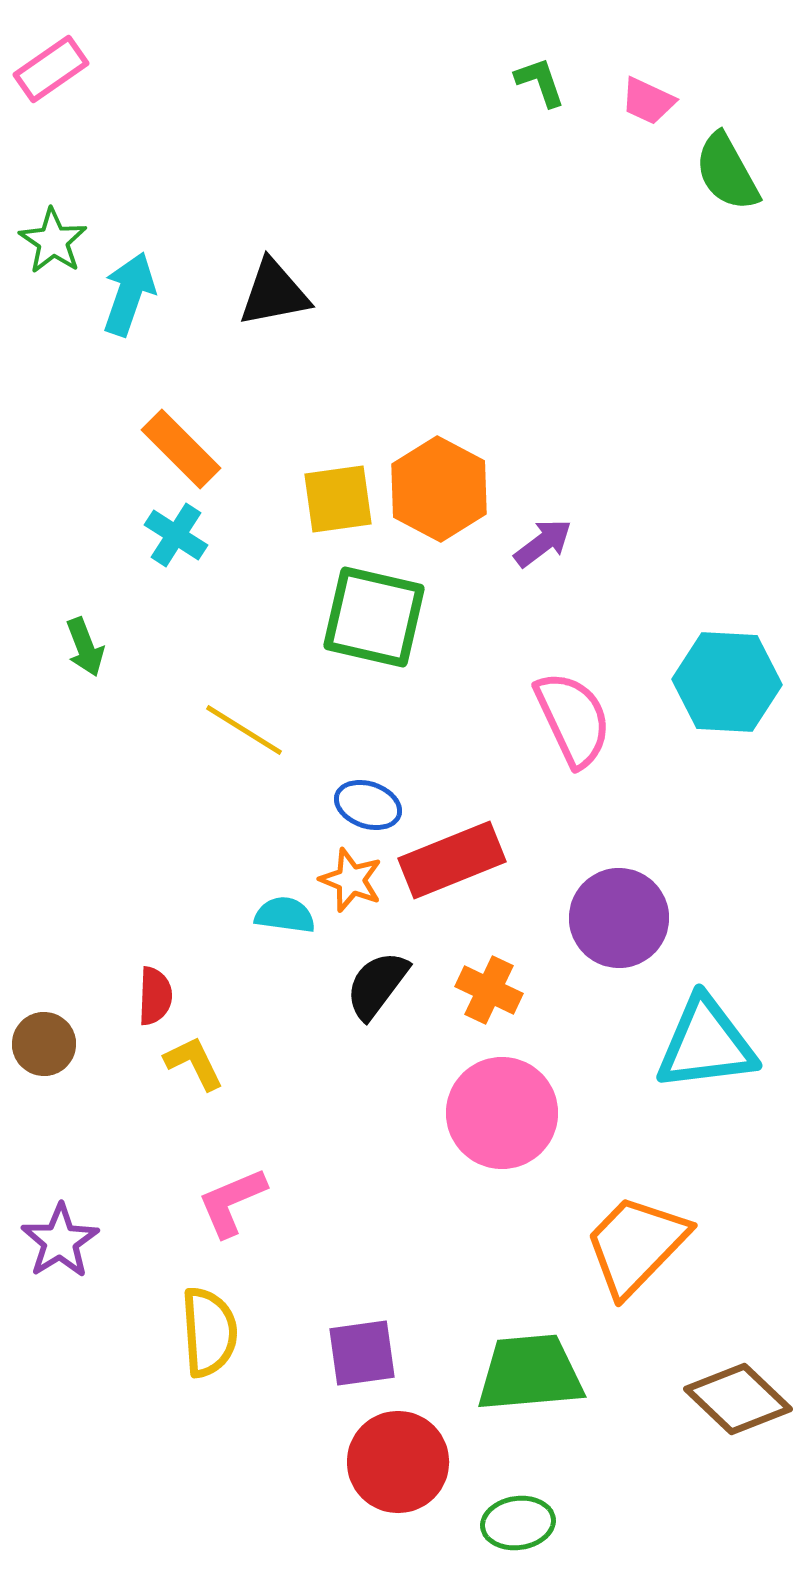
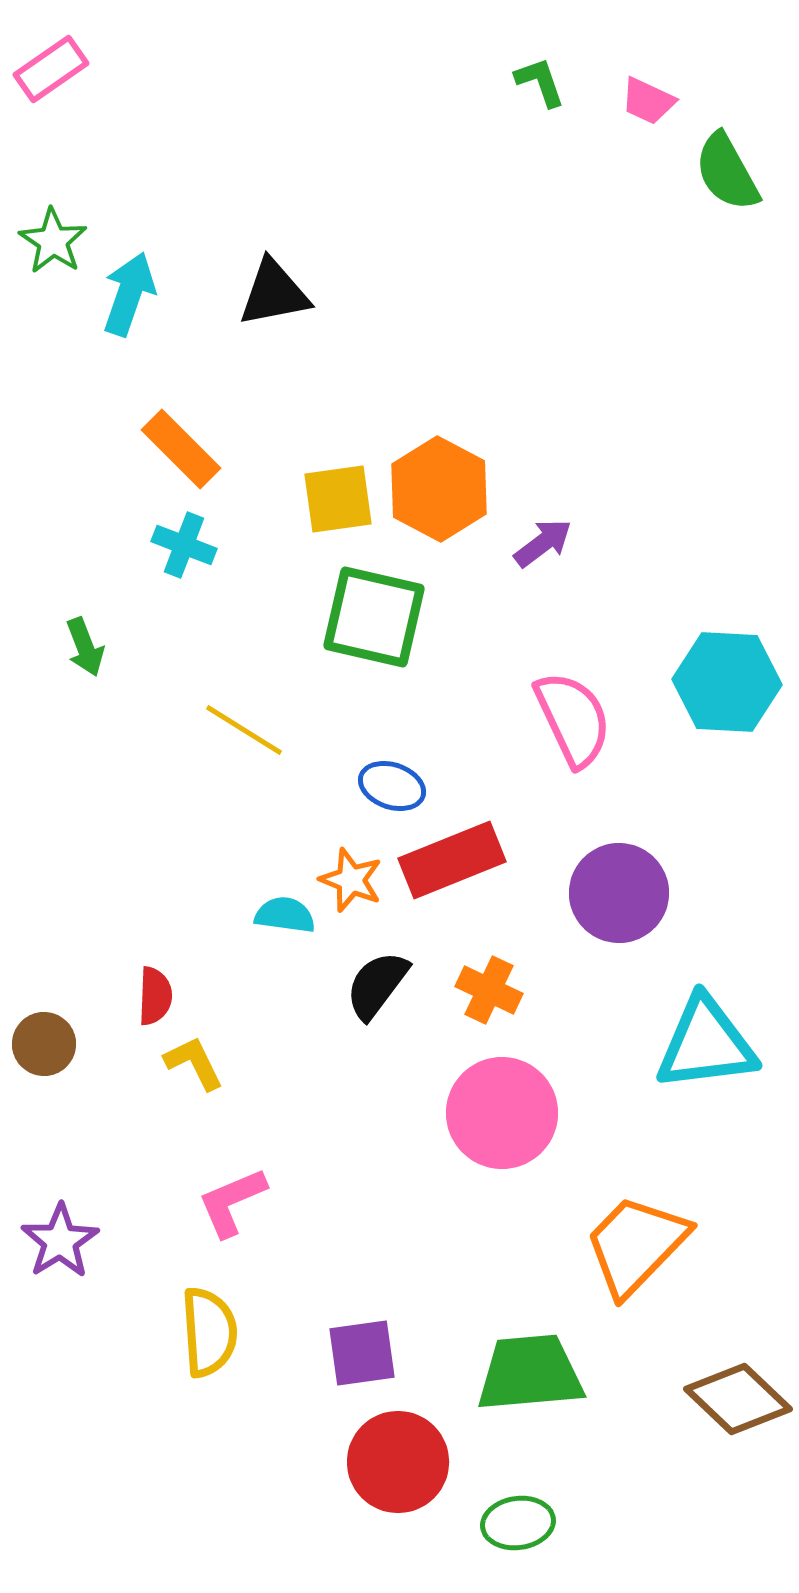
cyan cross: moved 8 px right, 10 px down; rotated 12 degrees counterclockwise
blue ellipse: moved 24 px right, 19 px up
purple circle: moved 25 px up
